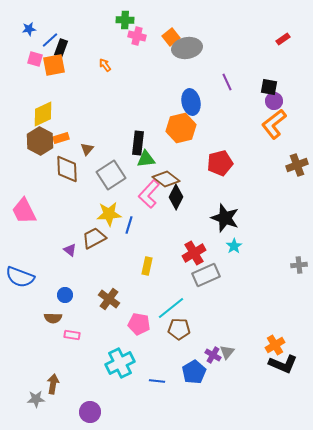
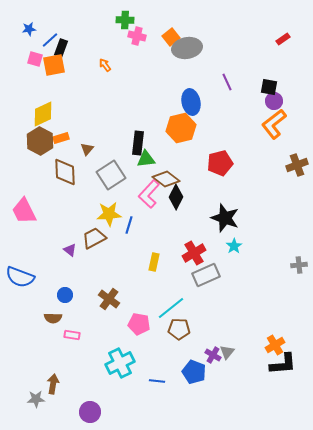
brown diamond at (67, 169): moved 2 px left, 3 px down
yellow rectangle at (147, 266): moved 7 px right, 4 px up
black L-shape at (283, 364): rotated 28 degrees counterclockwise
blue pentagon at (194, 372): rotated 20 degrees counterclockwise
